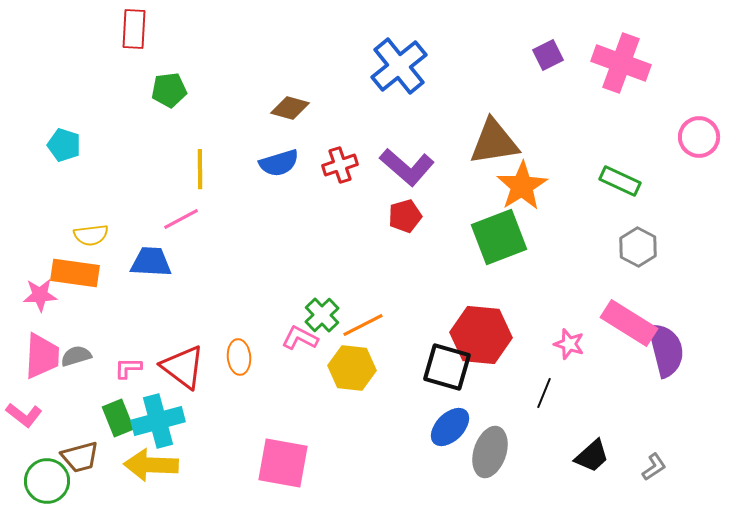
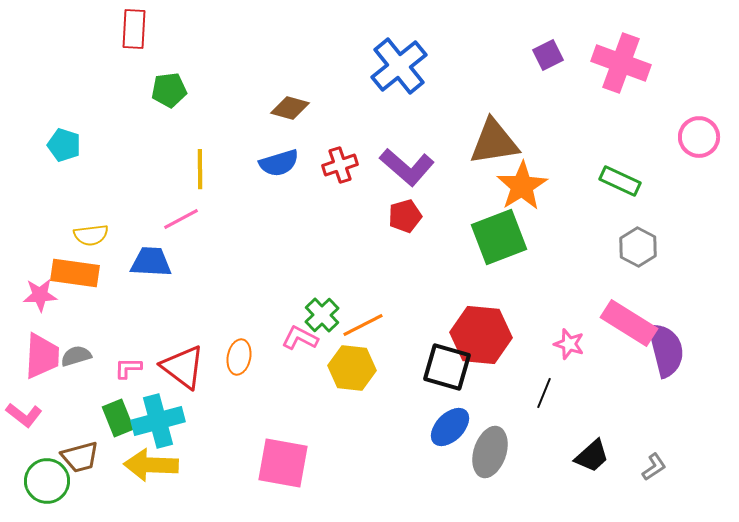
orange ellipse at (239, 357): rotated 16 degrees clockwise
